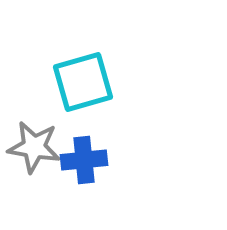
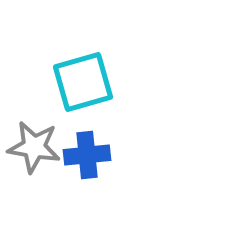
blue cross: moved 3 px right, 5 px up
